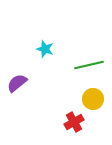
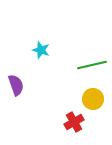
cyan star: moved 4 px left, 1 px down
green line: moved 3 px right
purple semicircle: moved 1 px left, 2 px down; rotated 110 degrees clockwise
